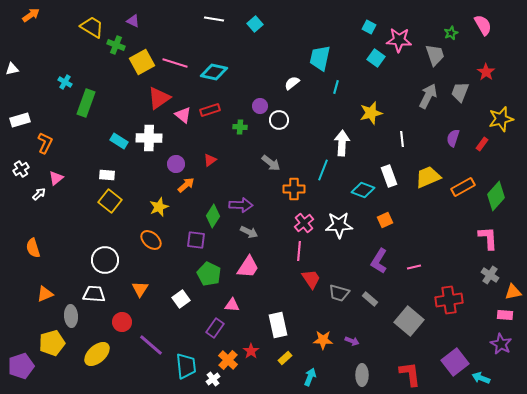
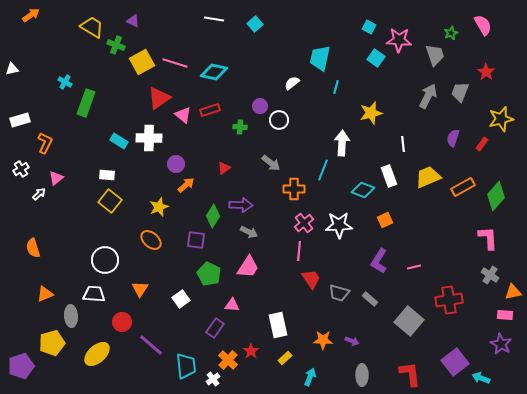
white line at (402, 139): moved 1 px right, 5 px down
red triangle at (210, 160): moved 14 px right, 8 px down
